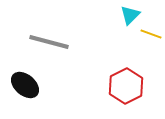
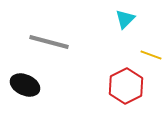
cyan triangle: moved 5 px left, 4 px down
yellow line: moved 21 px down
black ellipse: rotated 16 degrees counterclockwise
